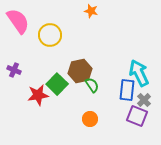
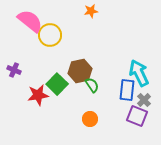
orange star: rotated 24 degrees counterclockwise
pink semicircle: moved 12 px right; rotated 16 degrees counterclockwise
